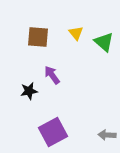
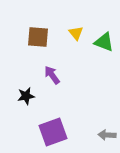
green triangle: rotated 20 degrees counterclockwise
black star: moved 3 px left, 5 px down
purple square: rotated 8 degrees clockwise
